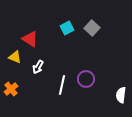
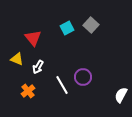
gray square: moved 1 px left, 3 px up
red triangle: moved 3 px right, 1 px up; rotated 18 degrees clockwise
yellow triangle: moved 2 px right, 2 px down
purple circle: moved 3 px left, 2 px up
white line: rotated 42 degrees counterclockwise
orange cross: moved 17 px right, 2 px down
white semicircle: rotated 21 degrees clockwise
